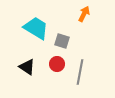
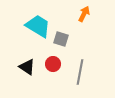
cyan trapezoid: moved 2 px right, 2 px up
gray square: moved 1 px left, 2 px up
red circle: moved 4 px left
